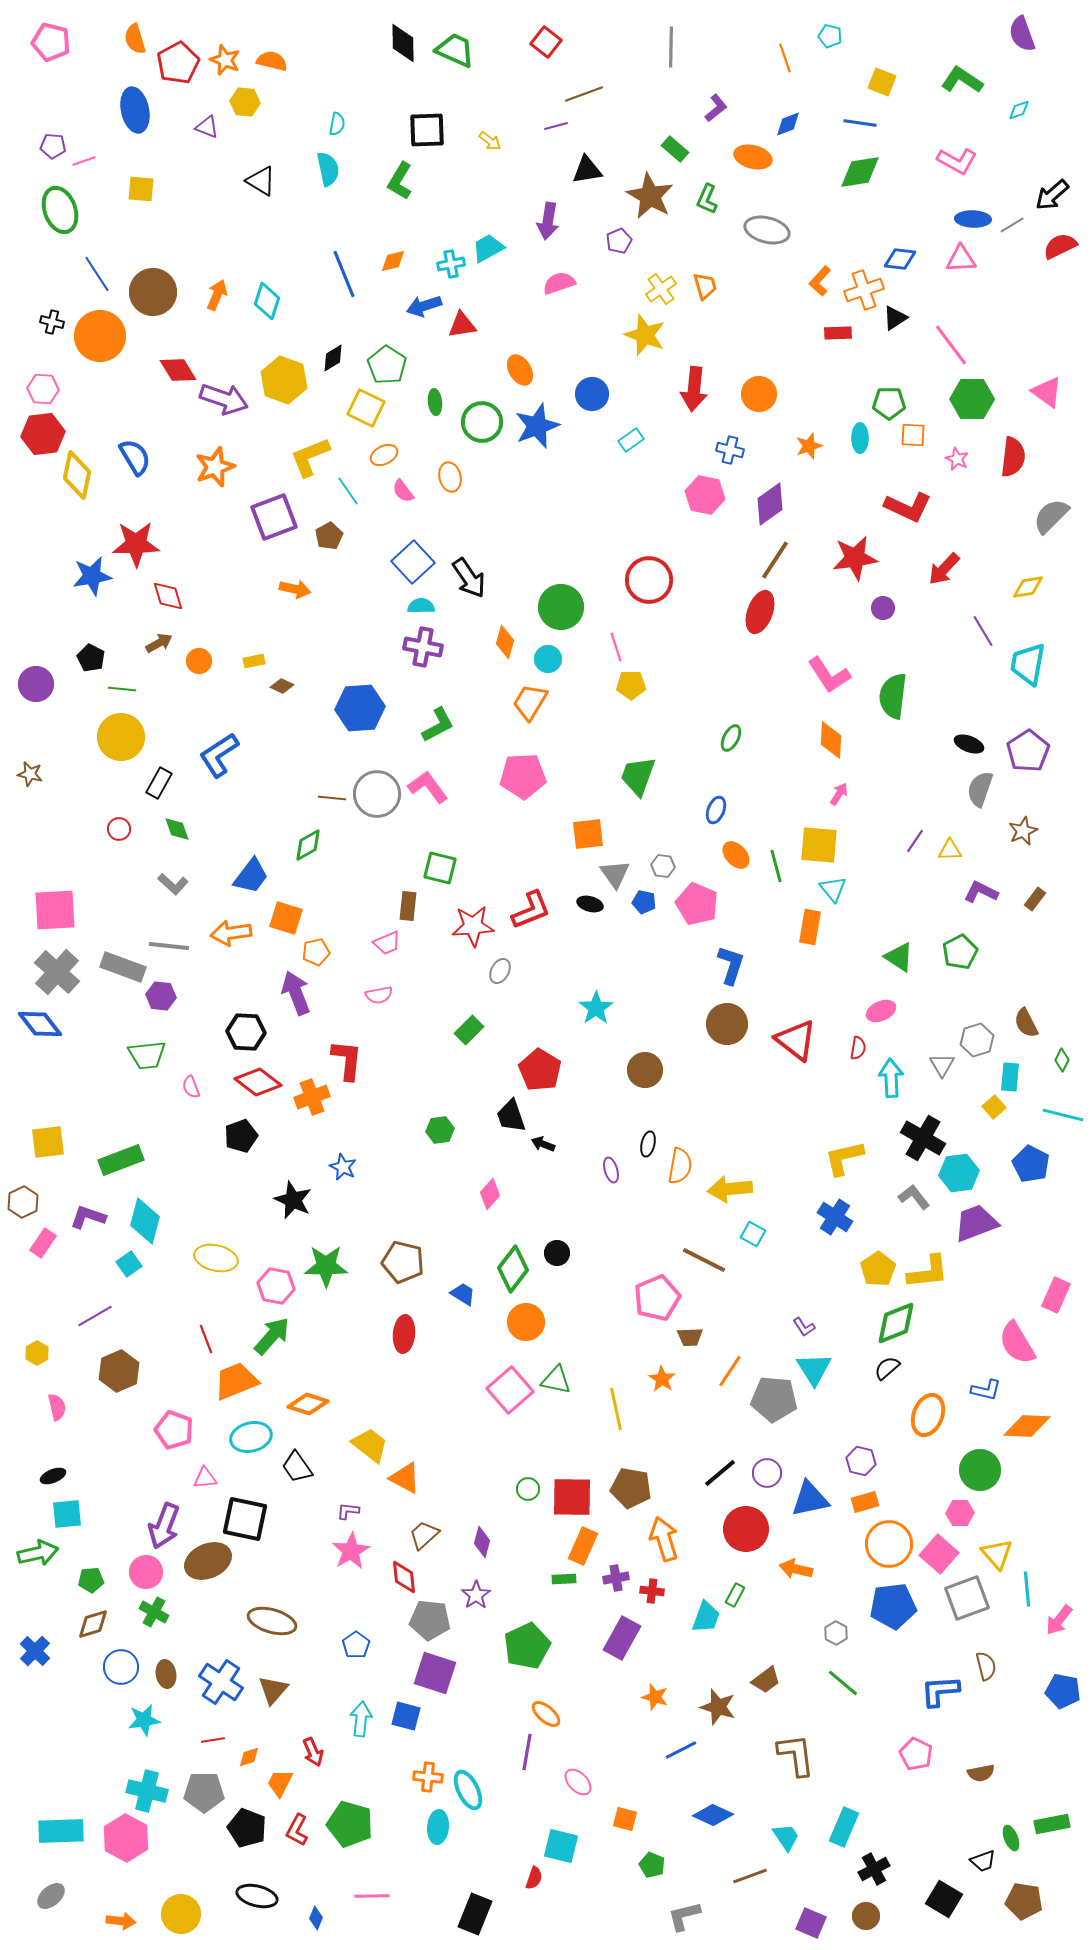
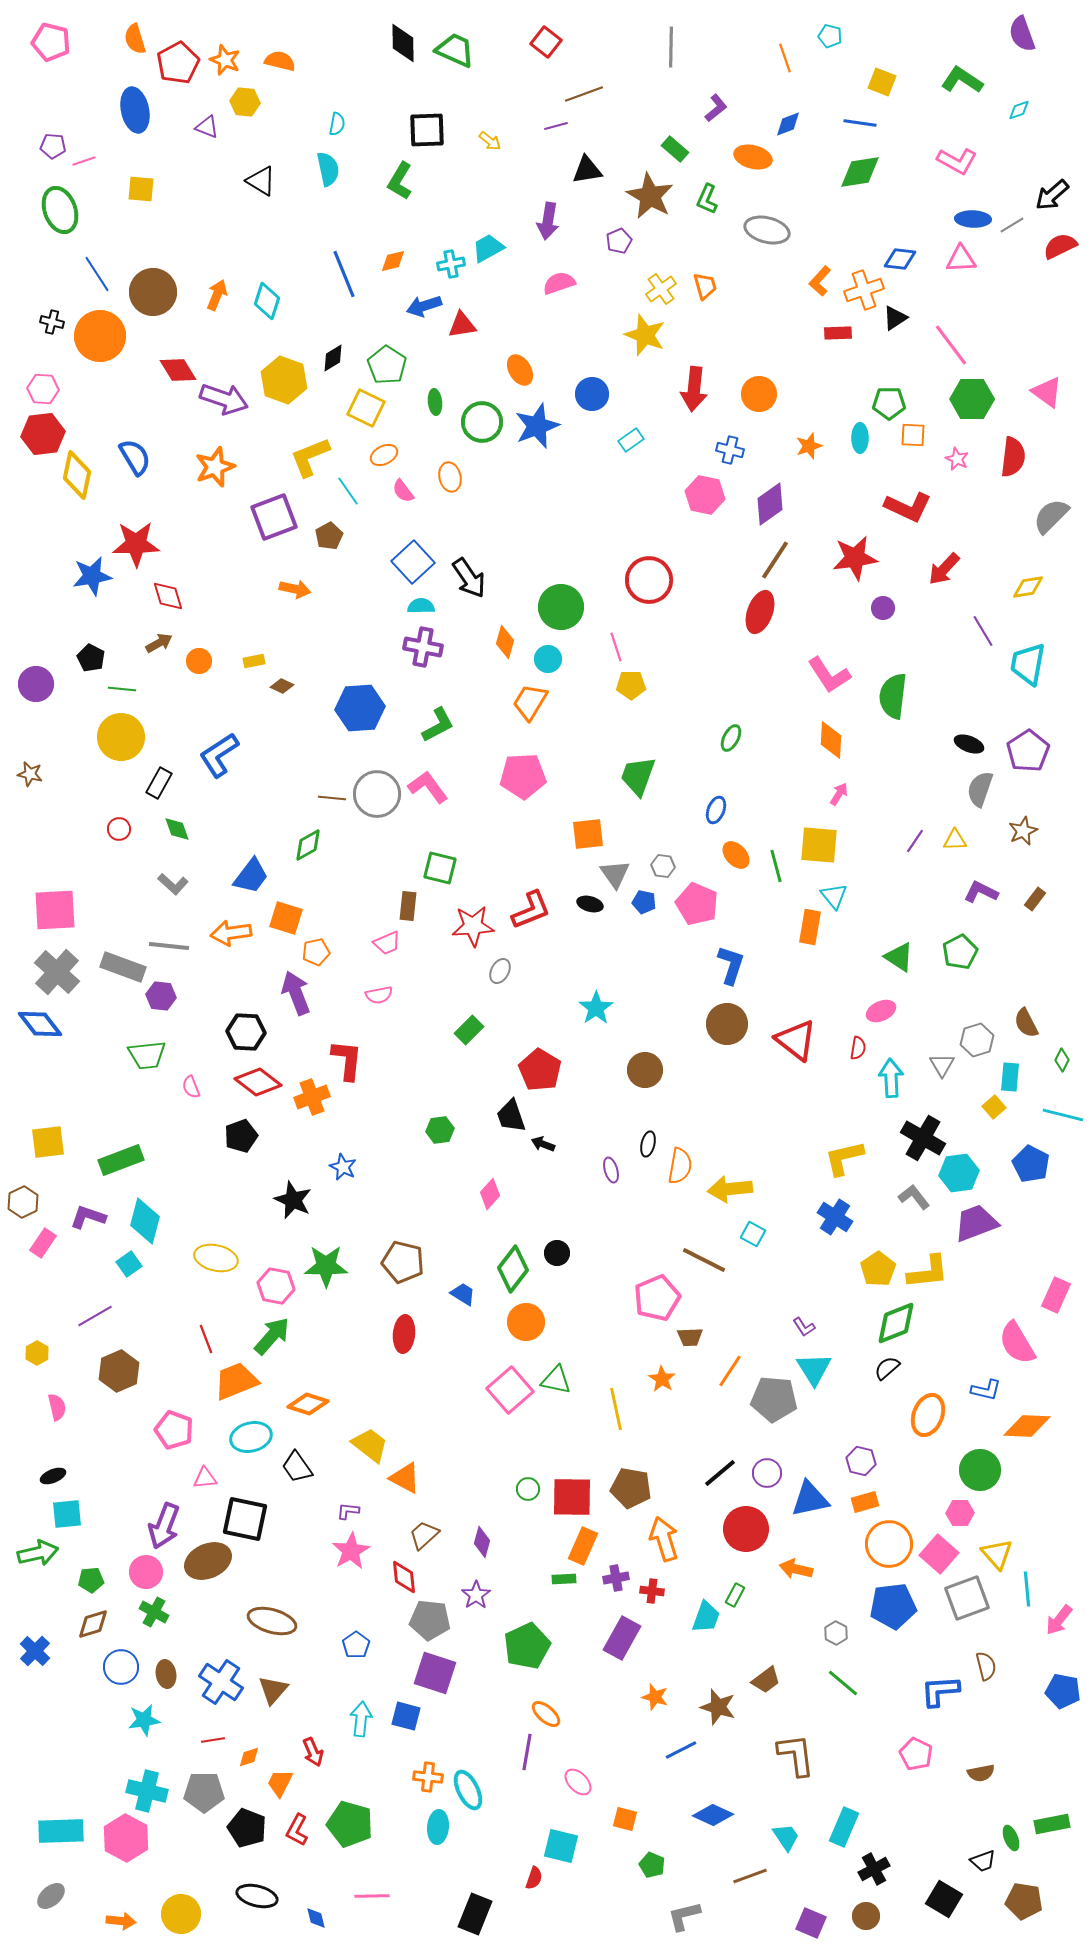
orange semicircle at (272, 61): moved 8 px right
yellow triangle at (950, 850): moved 5 px right, 10 px up
cyan triangle at (833, 889): moved 1 px right, 7 px down
blue diamond at (316, 1918): rotated 35 degrees counterclockwise
